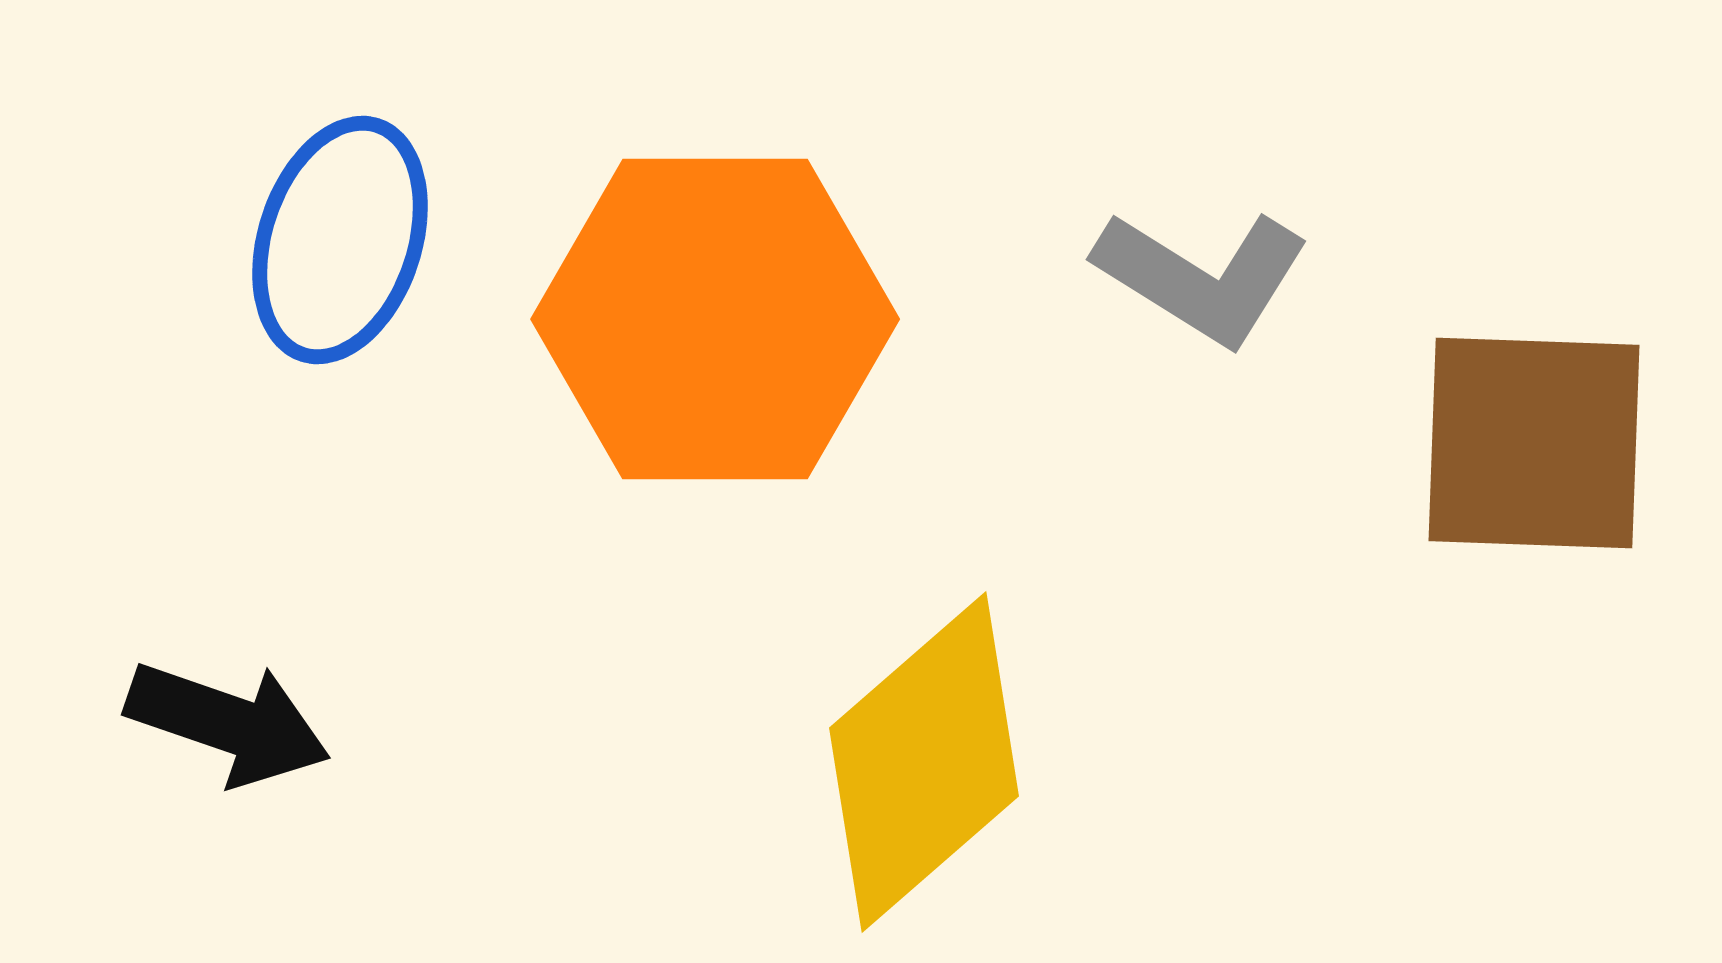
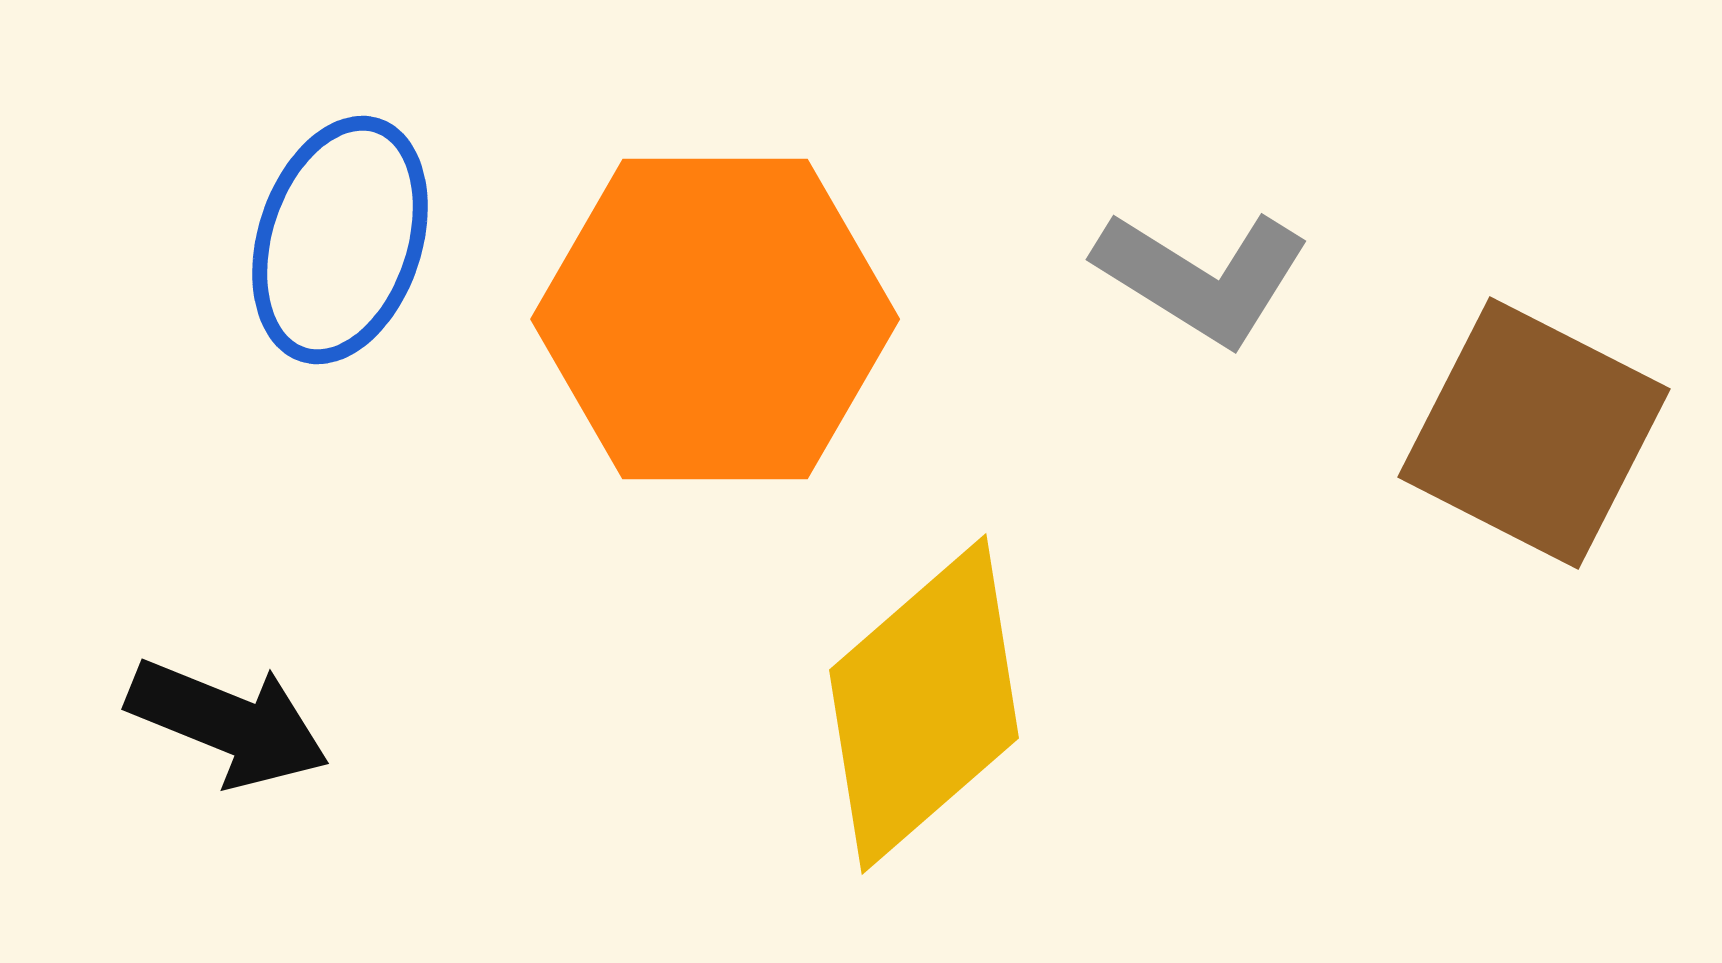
brown square: moved 10 px up; rotated 25 degrees clockwise
black arrow: rotated 3 degrees clockwise
yellow diamond: moved 58 px up
